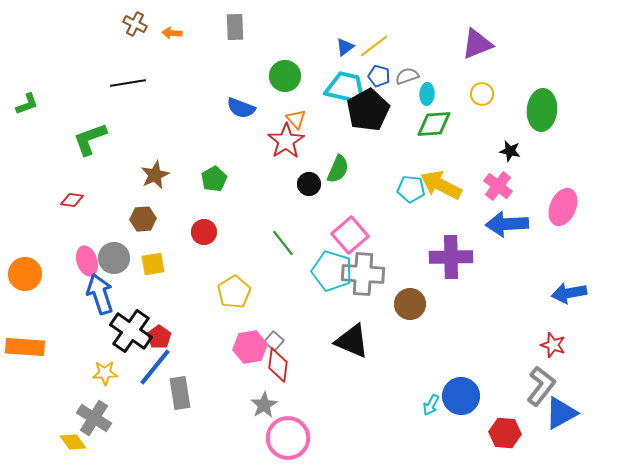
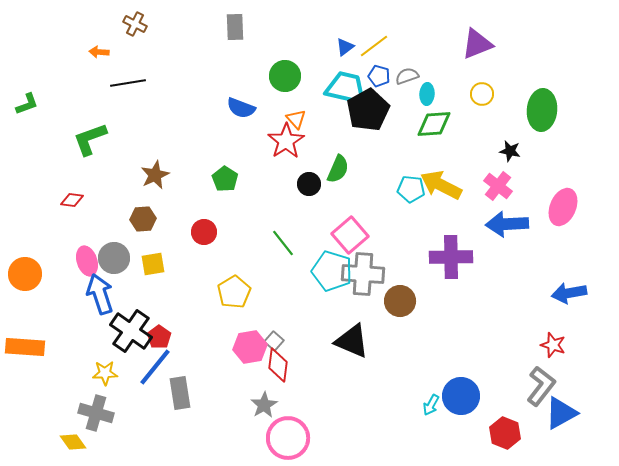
orange arrow at (172, 33): moved 73 px left, 19 px down
green pentagon at (214, 179): moved 11 px right; rotated 10 degrees counterclockwise
brown circle at (410, 304): moved 10 px left, 3 px up
gray cross at (94, 418): moved 2 px right, 5 px up; rotated 16 degrees counterclockwise
red hexagon at (505, 433): rotated 16 degrees clockwise
